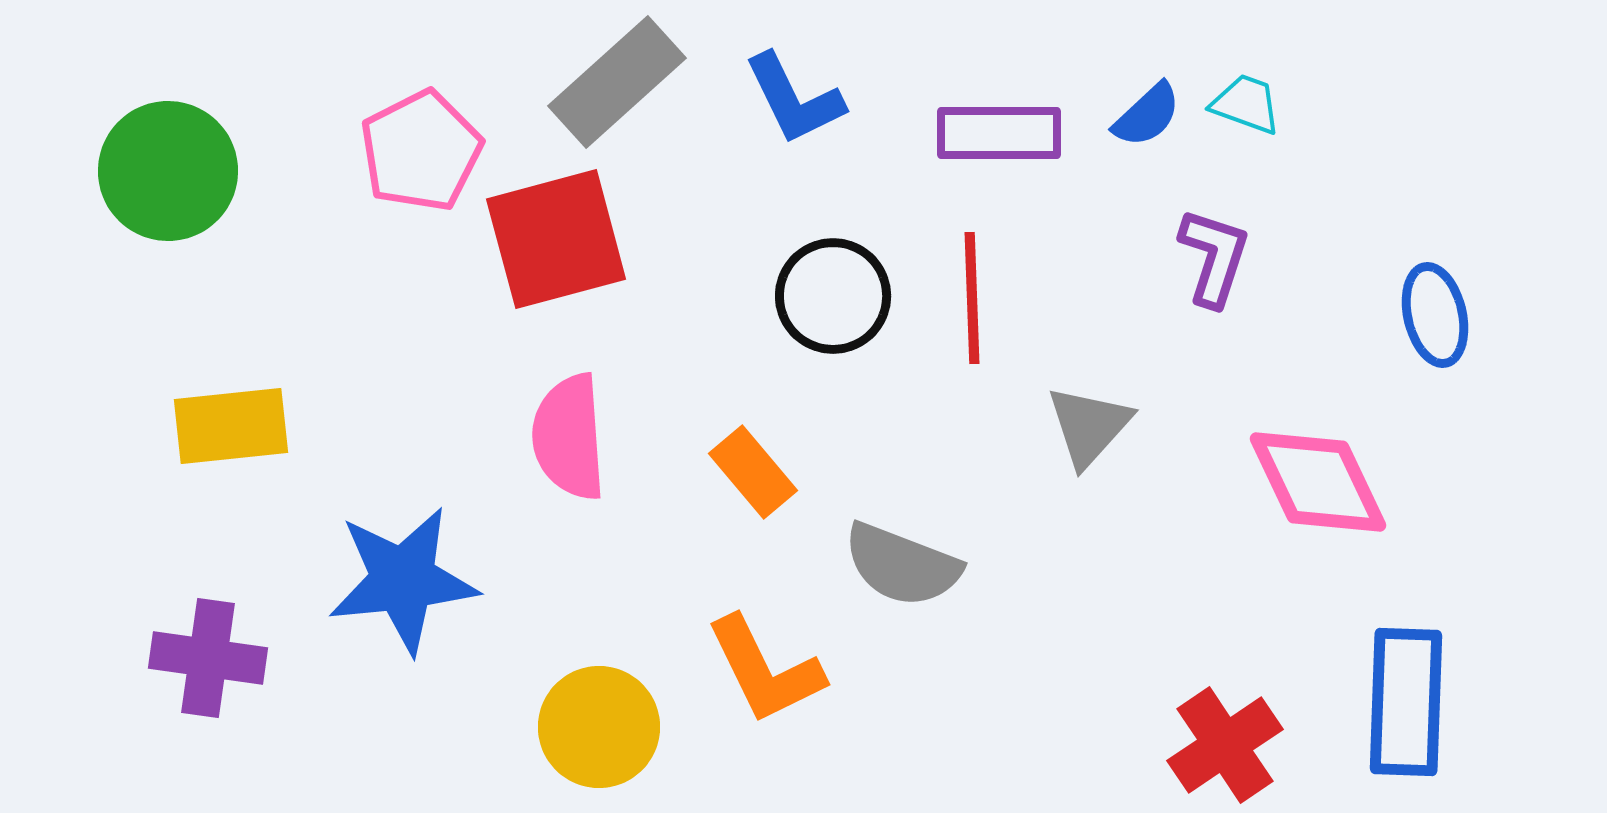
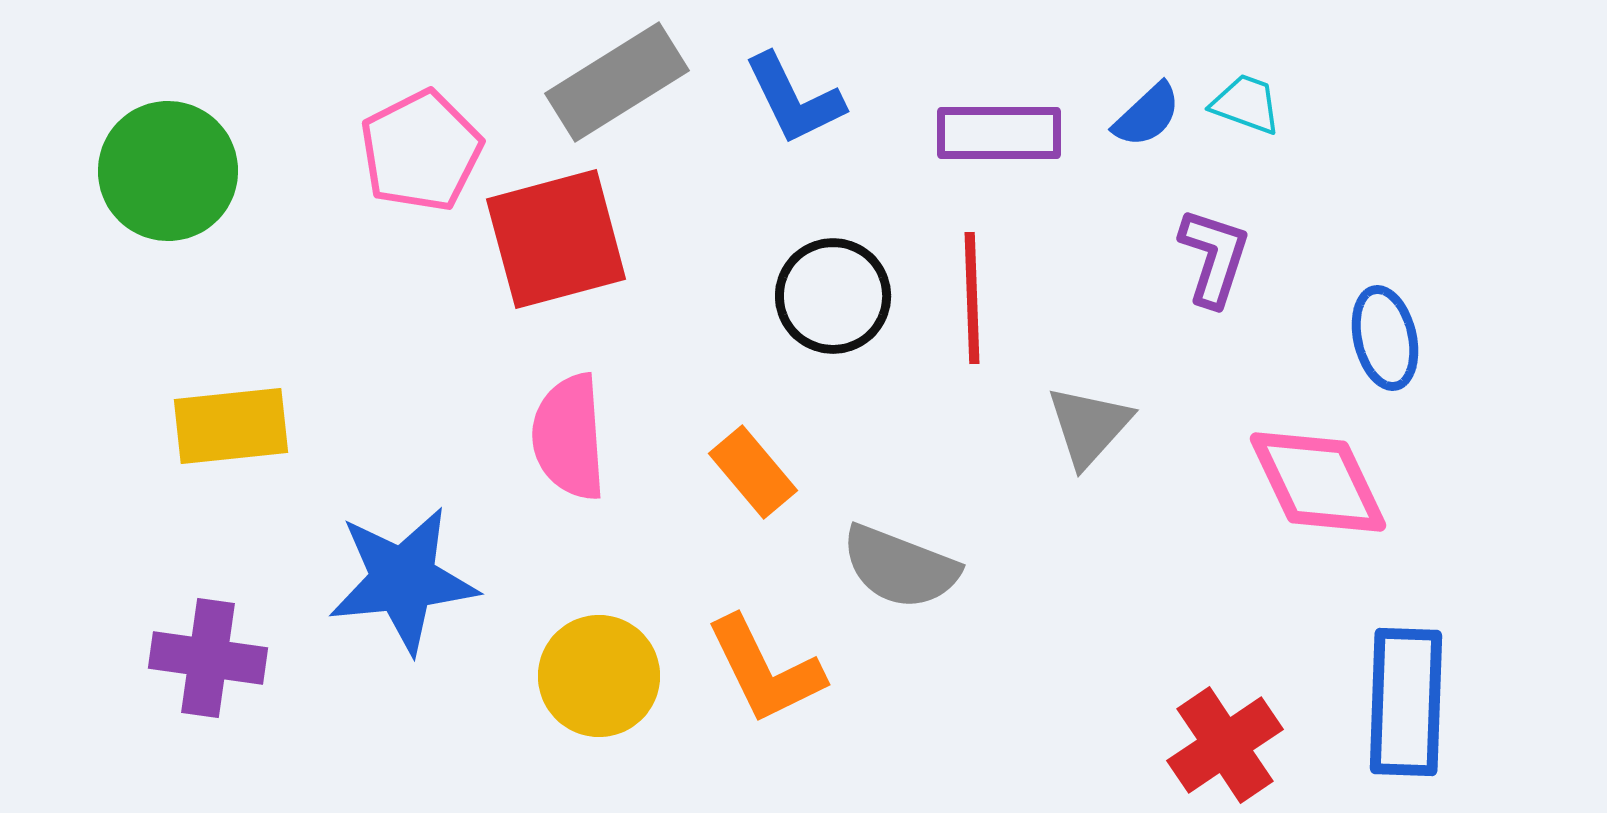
gray rectangle: rotated 10 degrees clockwise
blue ellipse: moved 50 px left, 23 px down
gray semicircle: moved 2 px left, 2 px down
yellow circle: moved 51 px up
